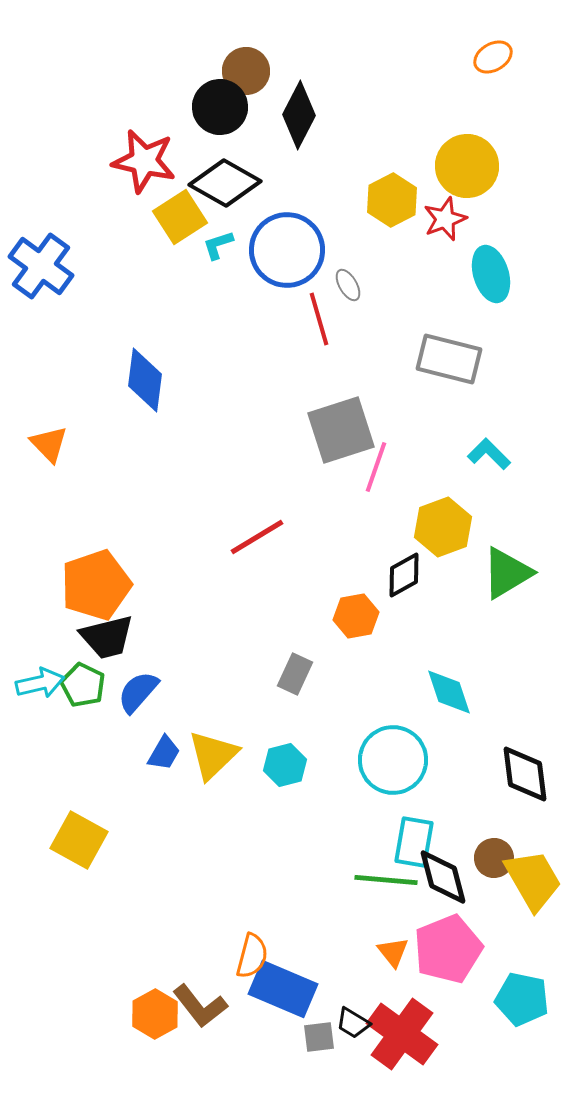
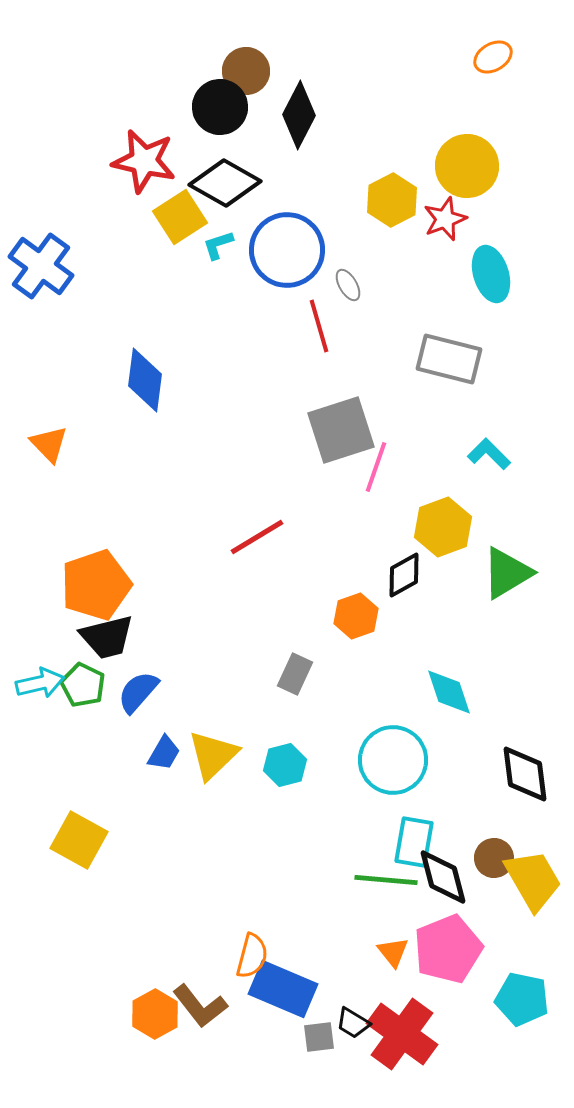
red line at (319, 319): moved 7 px down
orange hexagon at (356, 616): rotated 9 degrees counterclockwise
